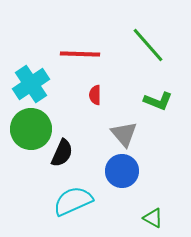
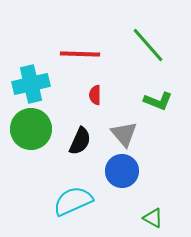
cyan cross: rotated 21 degrees clockwise
black semicircle: moved 18 px right, 12 px up
